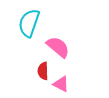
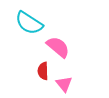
cyan semicircle: rotated 76 degrees counterclockwise
pink triangle: moved 3 px right; rotated 24 degrees clockwise
